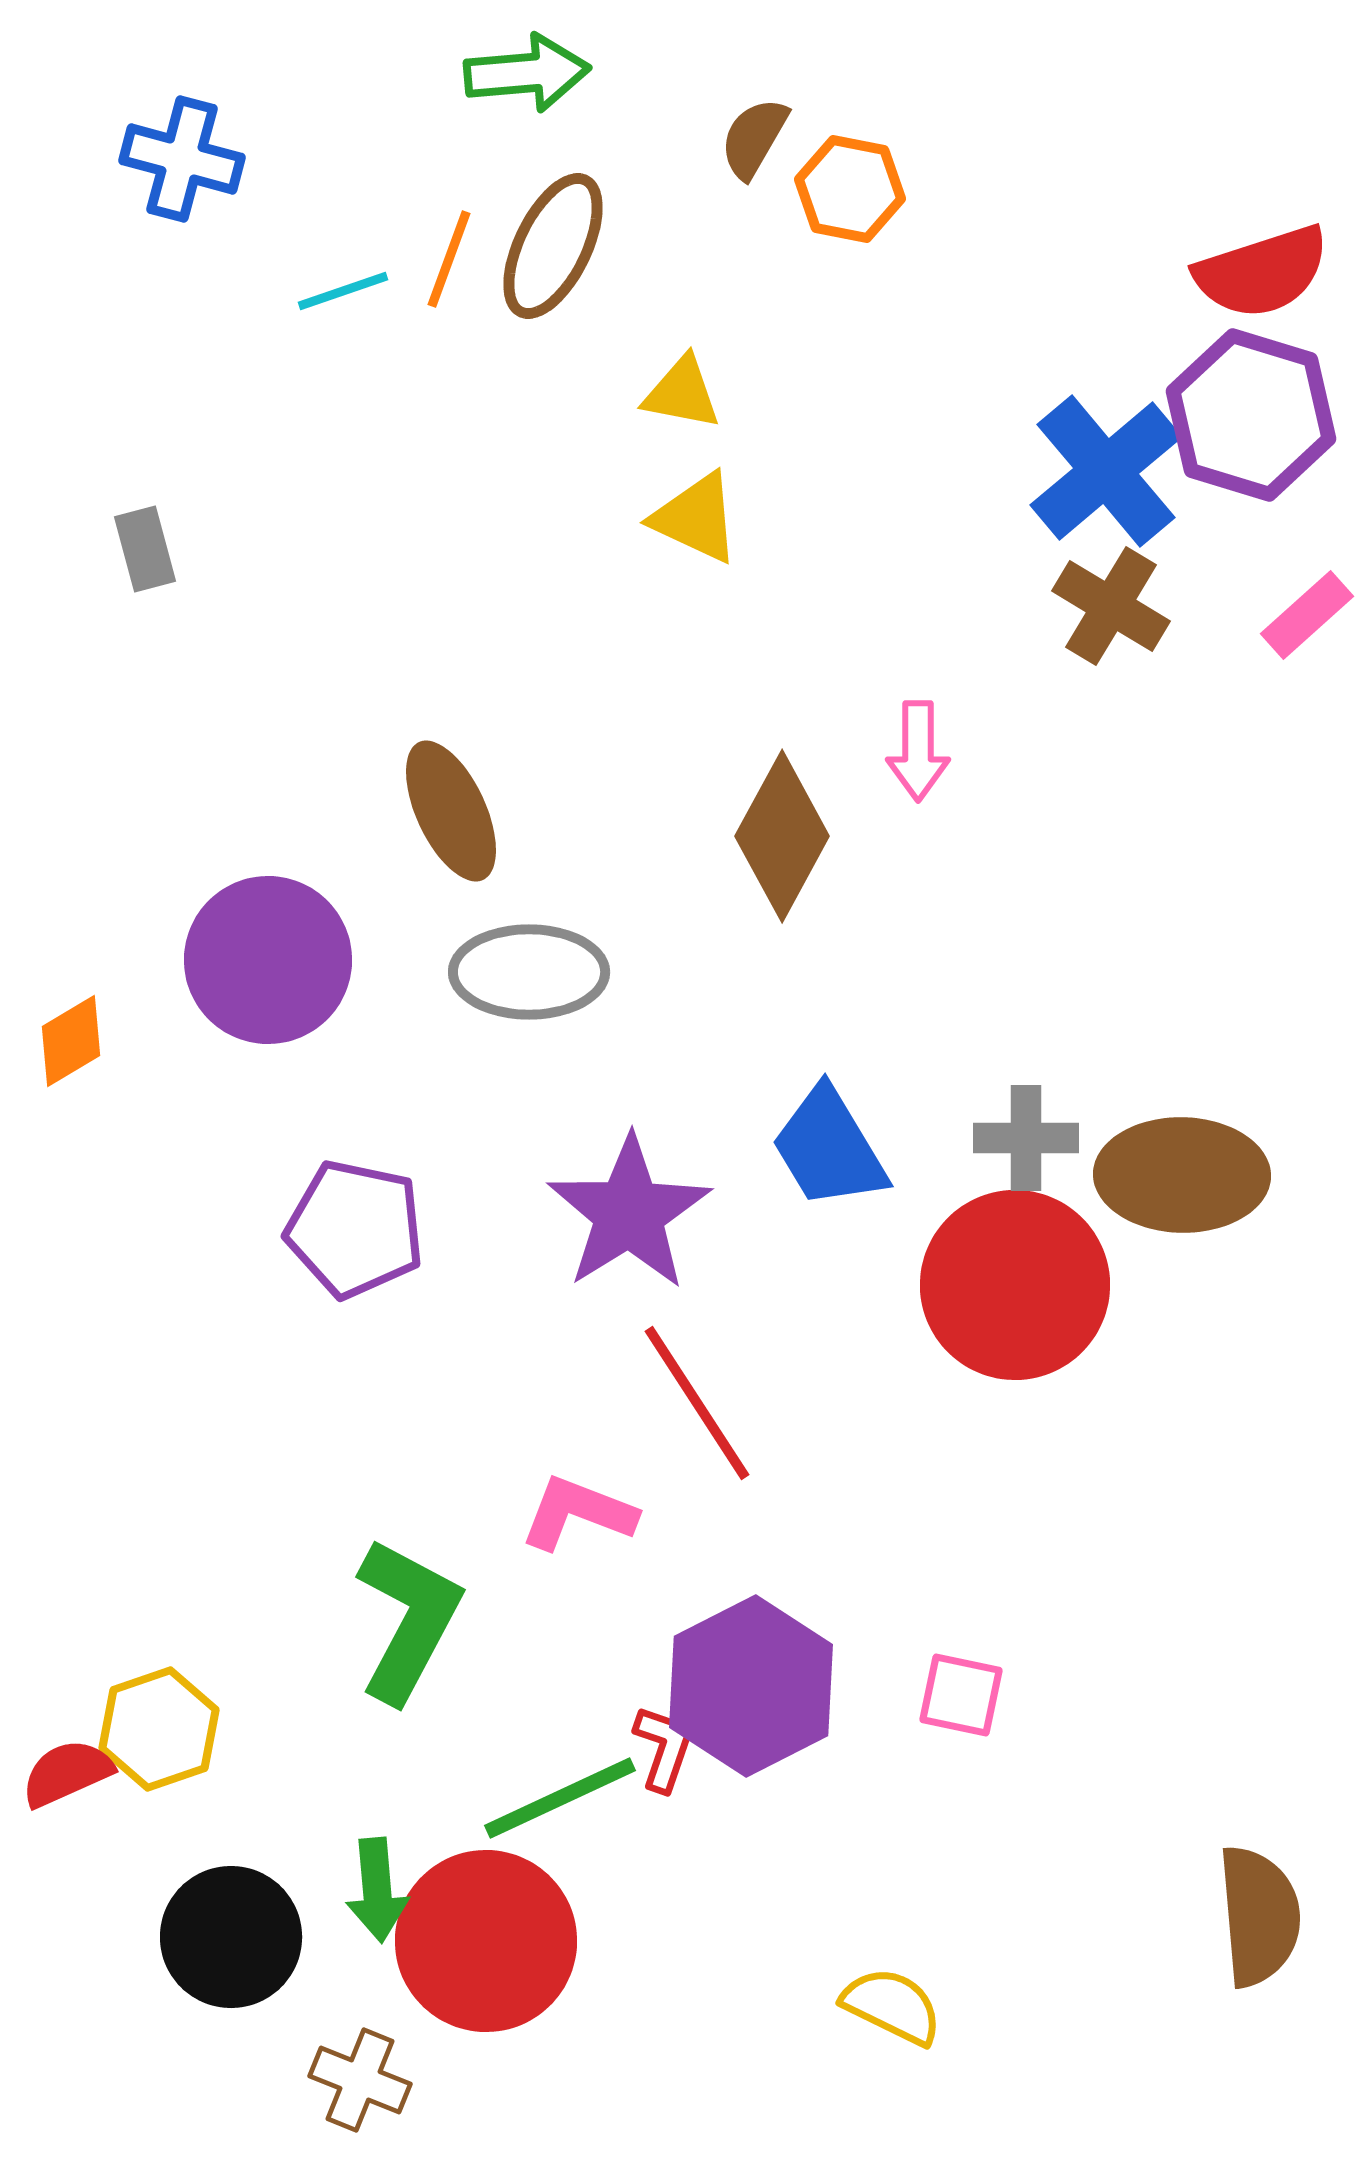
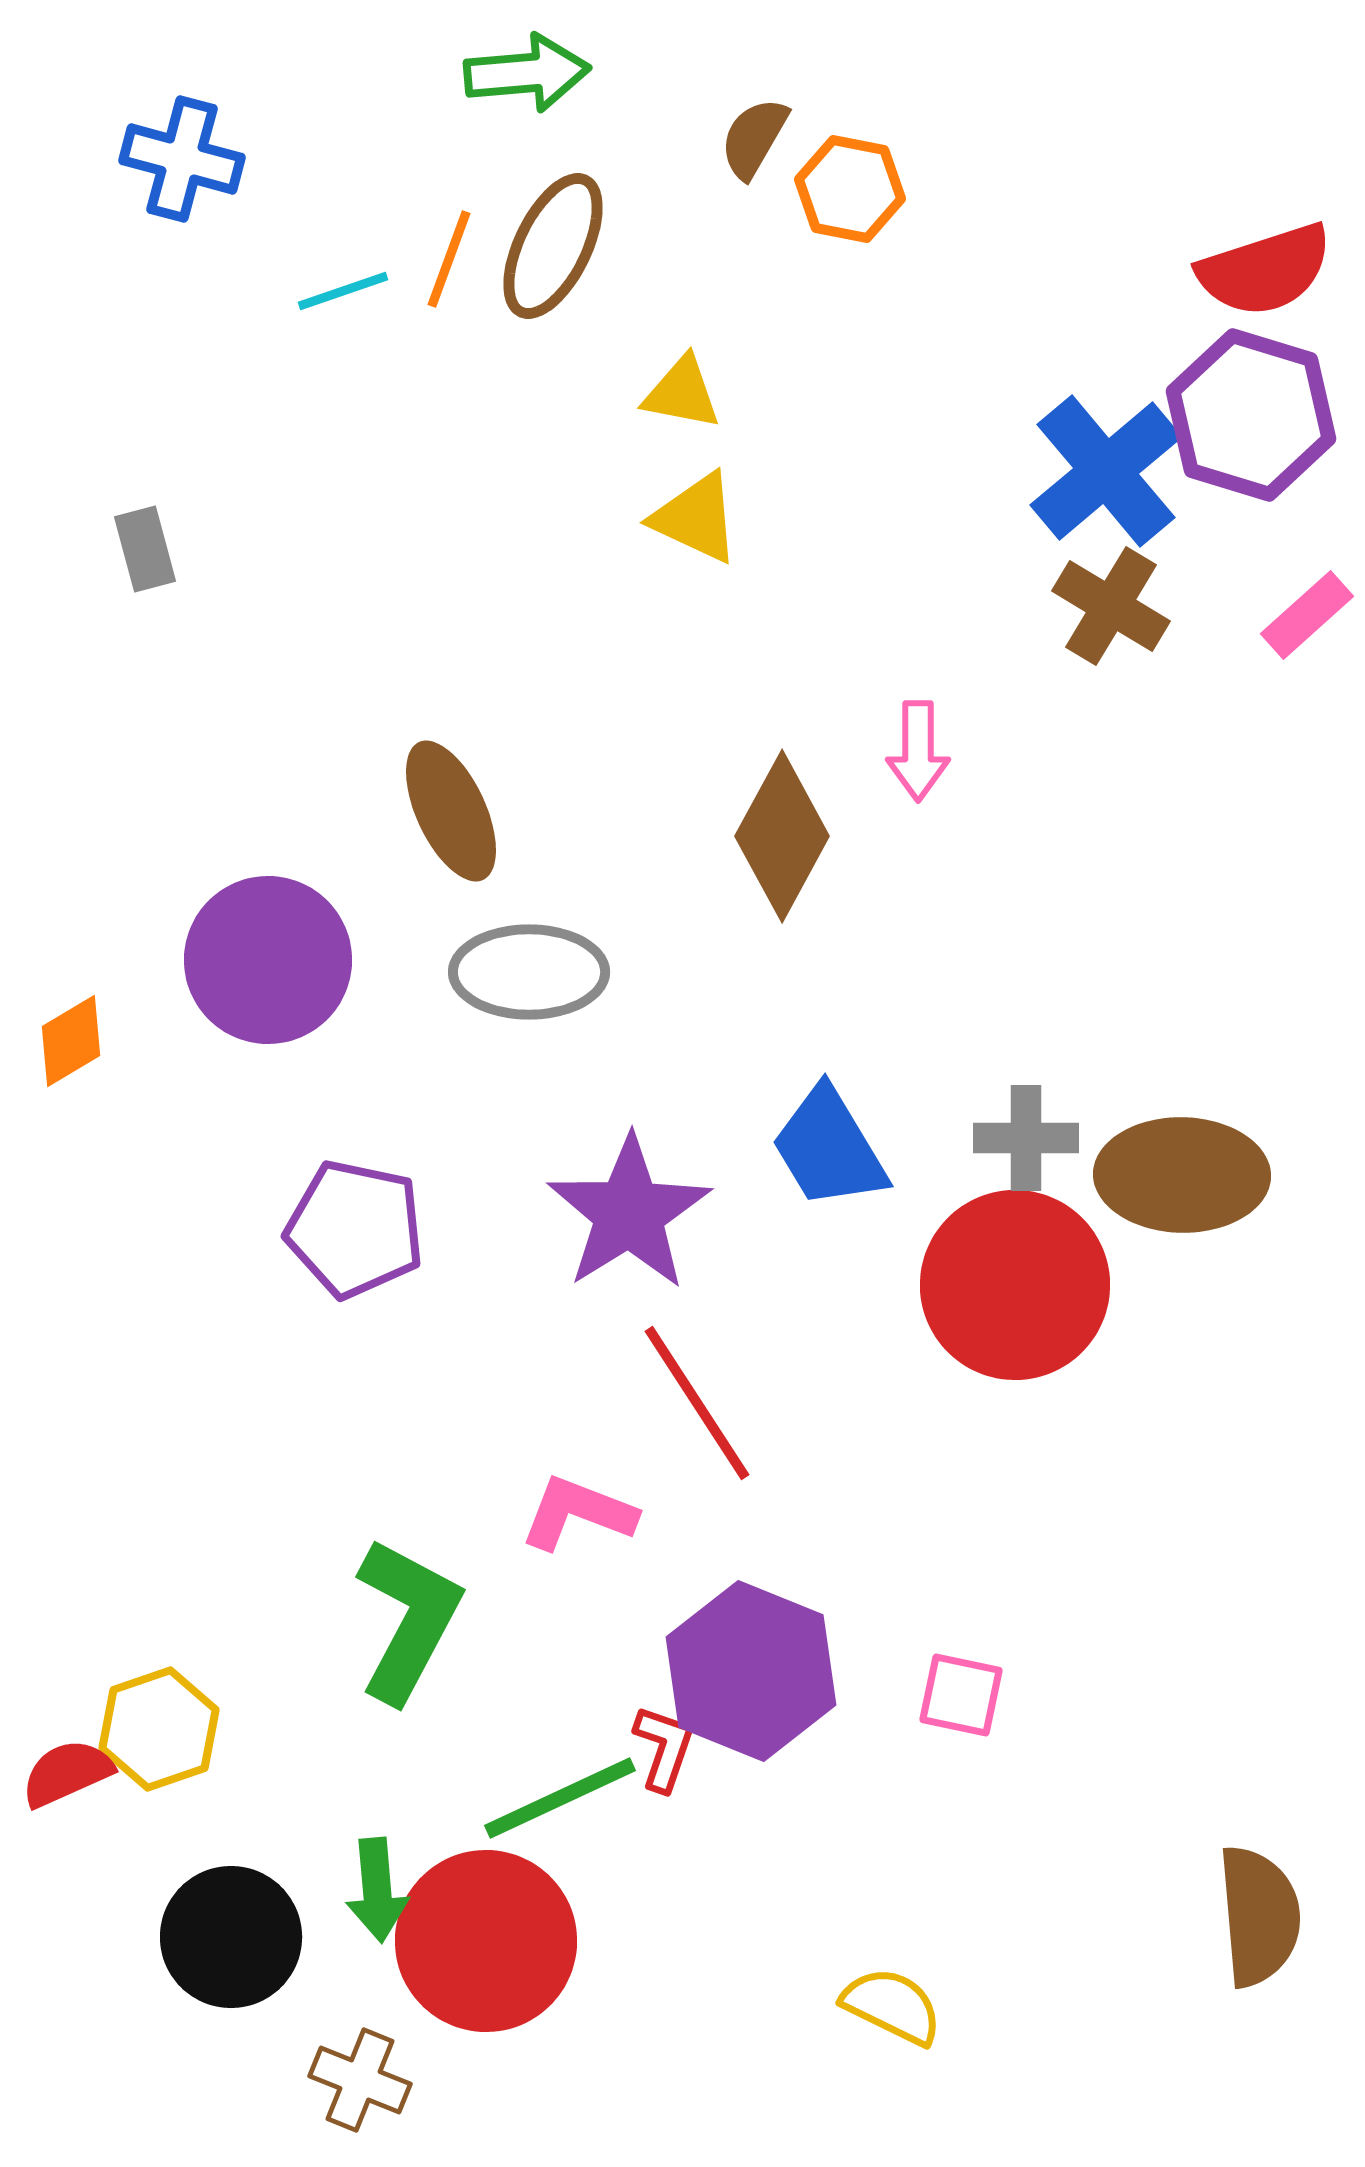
red semicircle at (1262, 272): moved 3 px right, 2 px up
purple hexagon at (751, 1686): moved 15 px up; rotated 11 degrees counterclockwise
